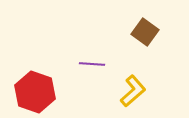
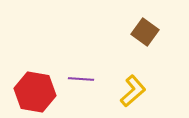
purple line: moved 11 px left, 15 px down
red hexagon: rotated 9 degrees counterclockwise
